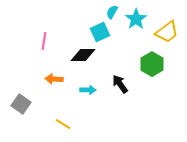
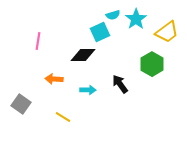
cyan semicircle: moved 1 px right, 3 px down; rotated 136 degrees counterclockwise
pink line: moved 6 px left
yellow line: moved 7 px up
